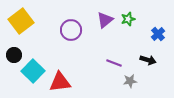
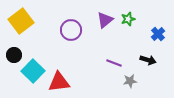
red triangle: moved 1 px left
